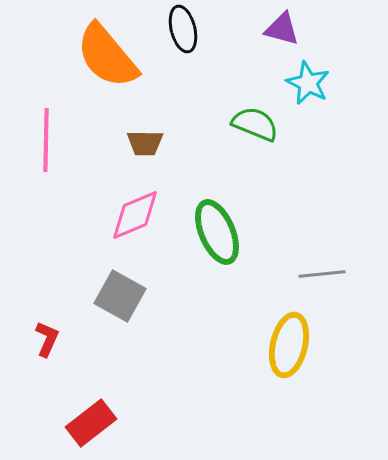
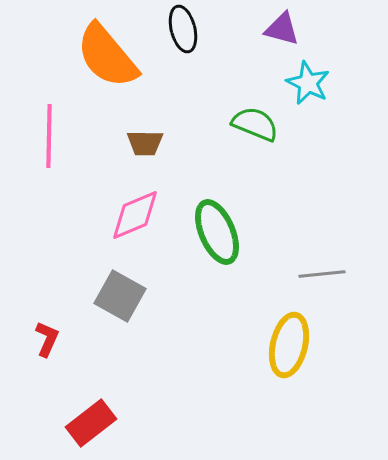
pink line: moved 3 px right, 4 px up
